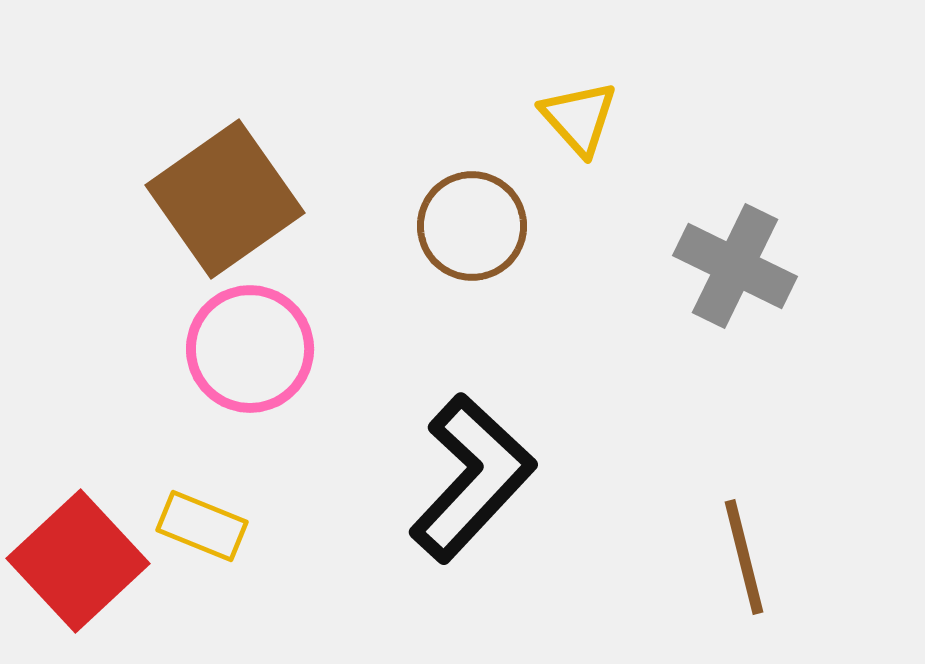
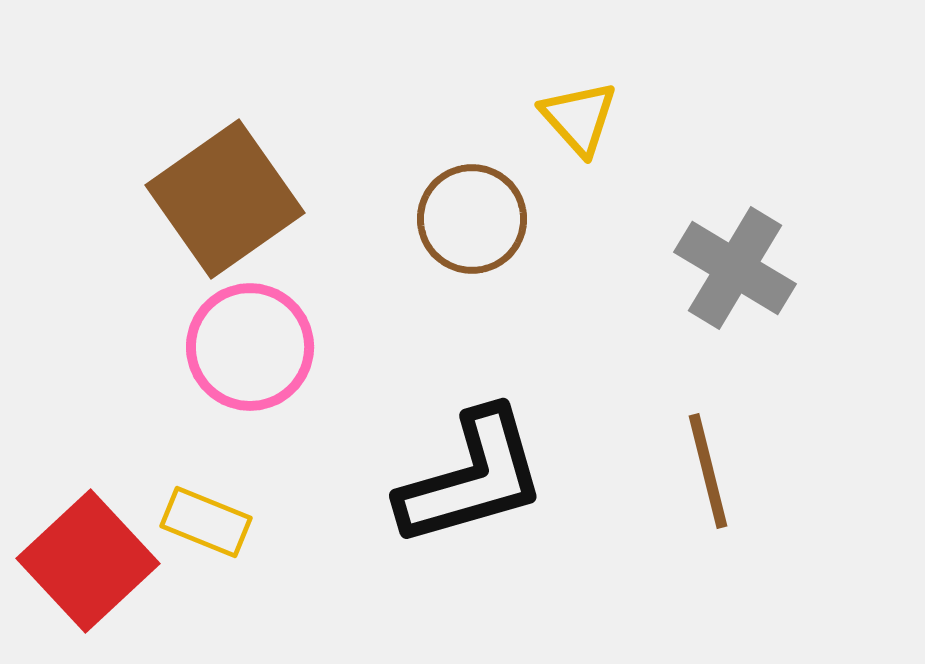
brown circle: moved 7 px up
gray cross: moved 2 px down; rotated 5 degrees clockwise
pink circle: moved 2 px up
black L-shape: rotated 31 degrees clockwise
yellow rectangle: moved 4 px right, 4 px up
brown line: moved 36 px left, 86 px up
red square: moved 10 px right
